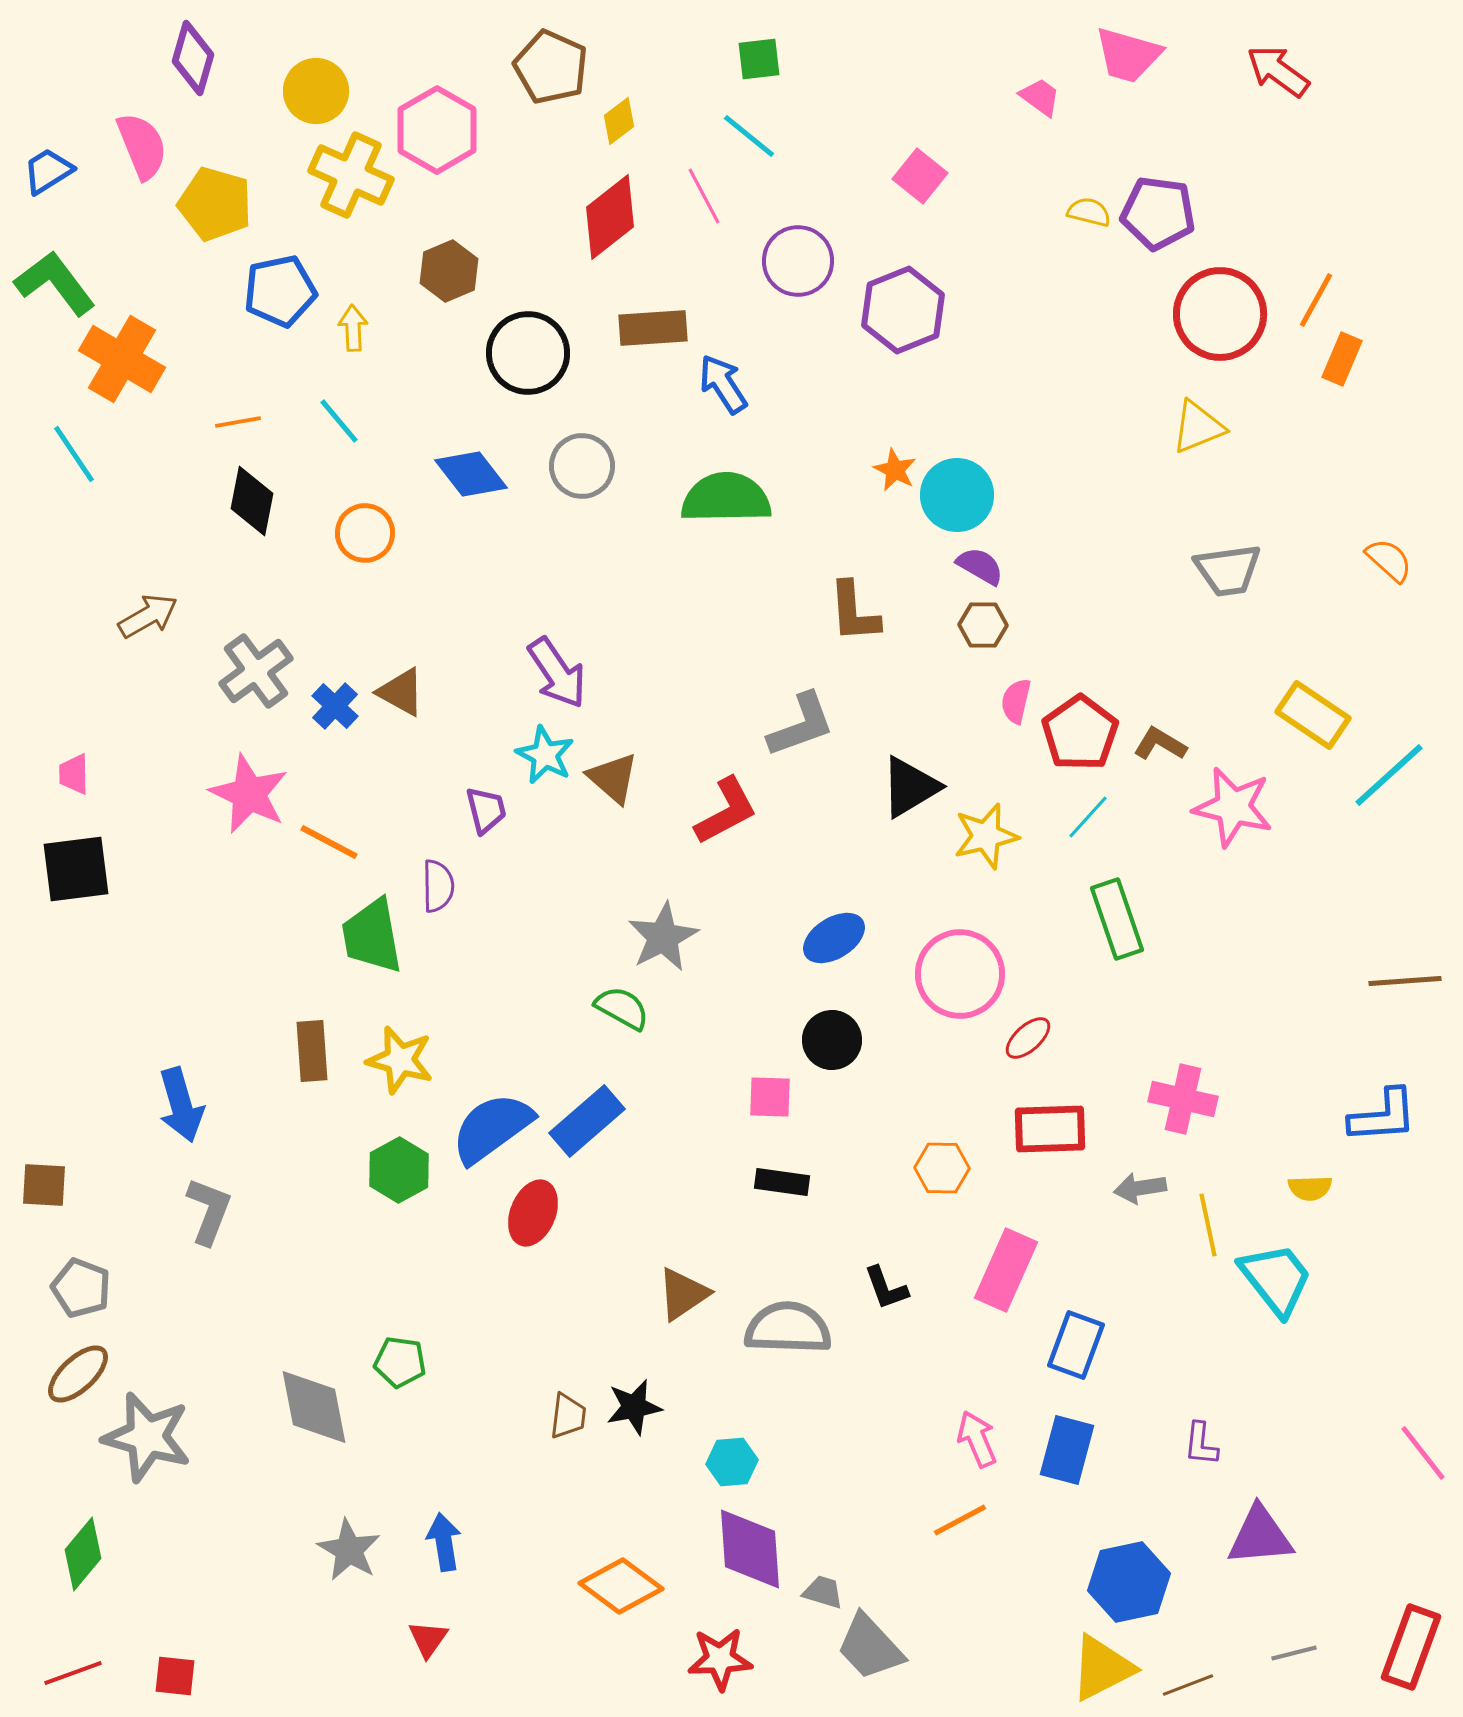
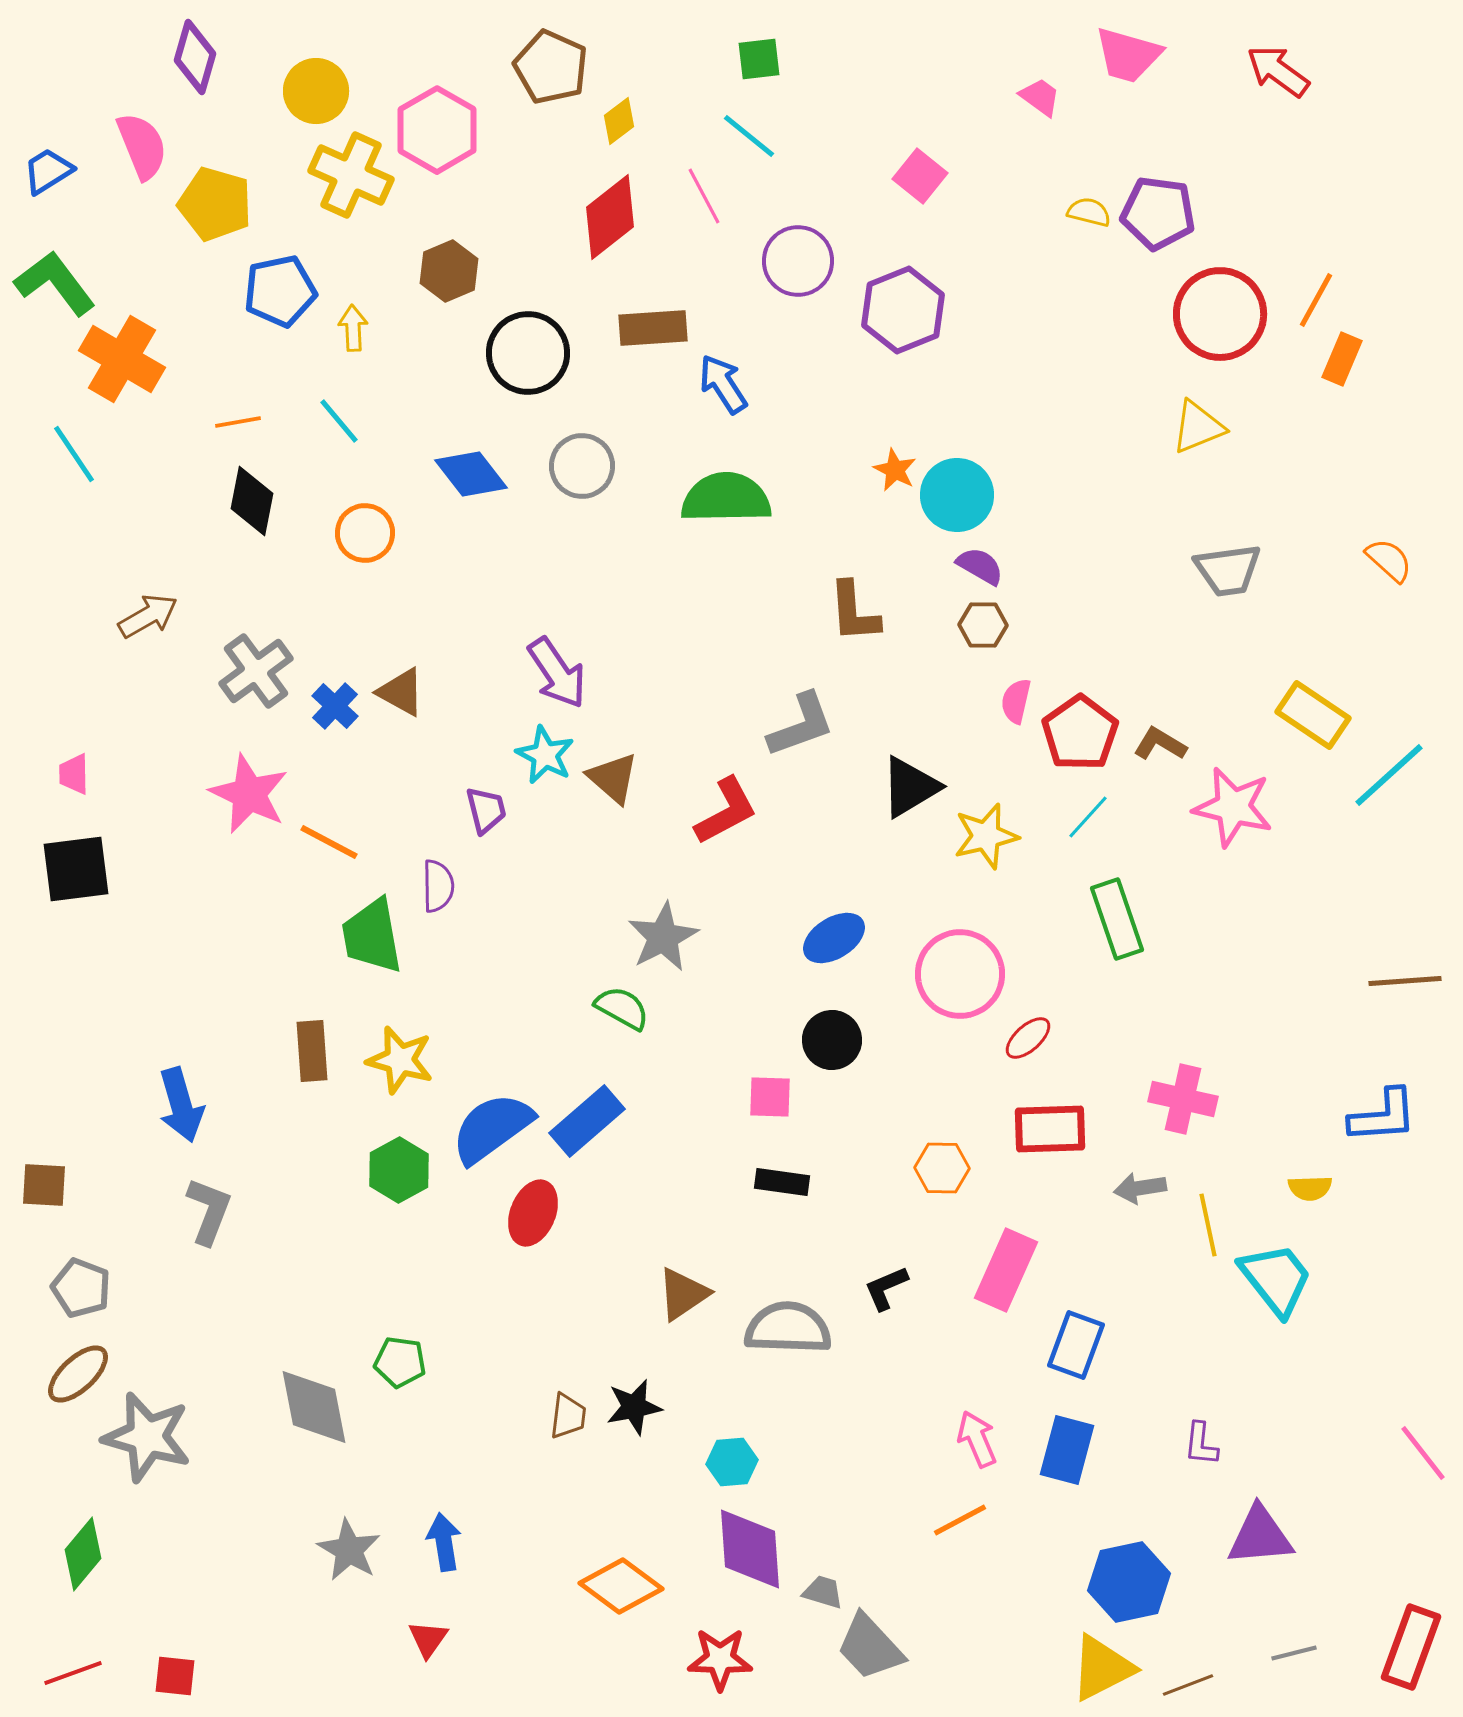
purple diamond at (193, 58): moved 2 px right, 1 px up
black L-shape at (886, 1288): rotated 87 degrees clockwise
red star at (720, 1659): rotated 4 degrees clockwise
